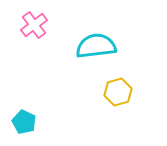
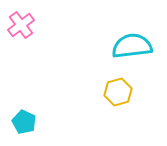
pink cross: moved 13 px left
cyan semicircle: moved 36 px right
